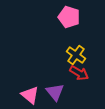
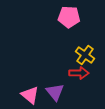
pink pentagon: rotated 15 degrees counterclockwise
yellow cross: moved 9 px right
red arrow: rotated 30 degrees counterclockwise
